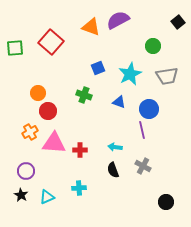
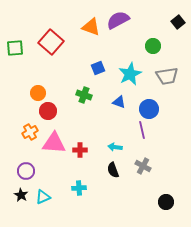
cyan triangle: moved 4 px left
